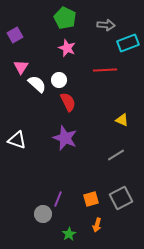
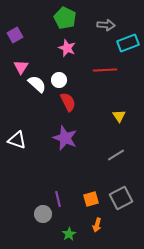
yellow triangle: moved 3 px left, 4 px up; rotated 32 degrees clockwise
purple line: rotated 35 degrees counterclockwise
